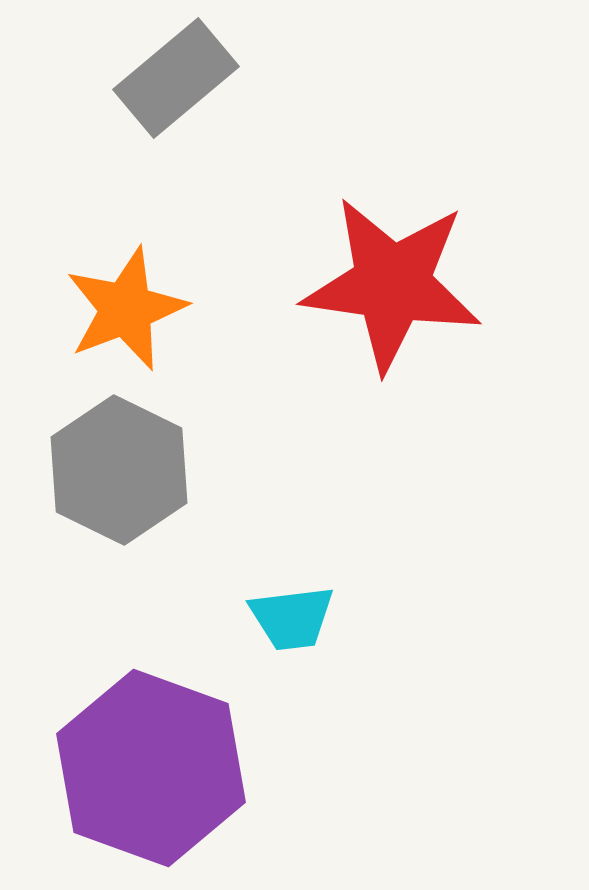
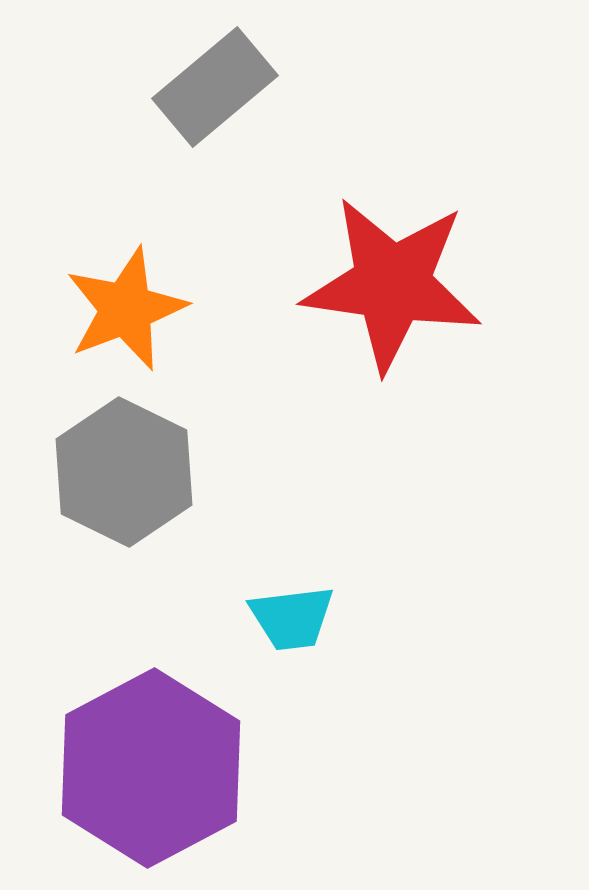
gray rectangle: moved 39 px right, 9 px down
gray hexagon: moved 5 px right, 2 px down
purple hexagon: rotated 12 degrees clockwise
